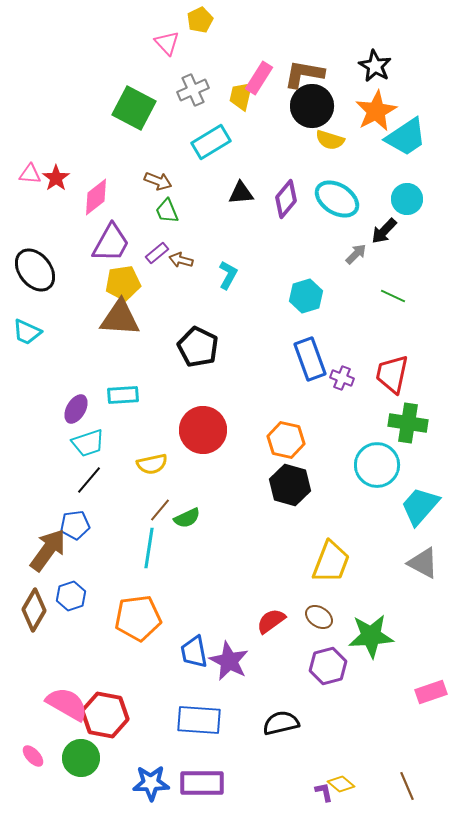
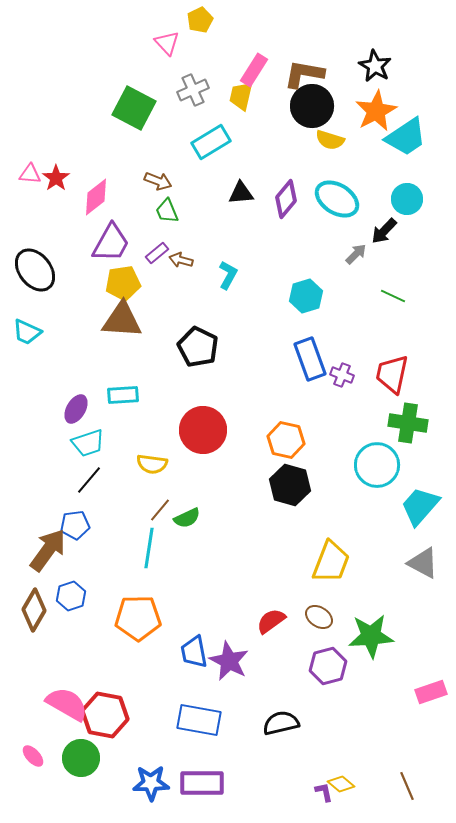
pink rectangle at (259, 78): moved 5 px left, 8 px up
brown triangle at (120, 318): moved 2 px right, 2 px down
purple cross at (342, 378): moved 3 px up
yellow semicircle at (152, 464): rotated 20 degrees clockwise
orange pentagon at (138, 618): rotated 6 degrees clockwise
blue rectangle at (199, 720): rotated 6 degrees clockwise
